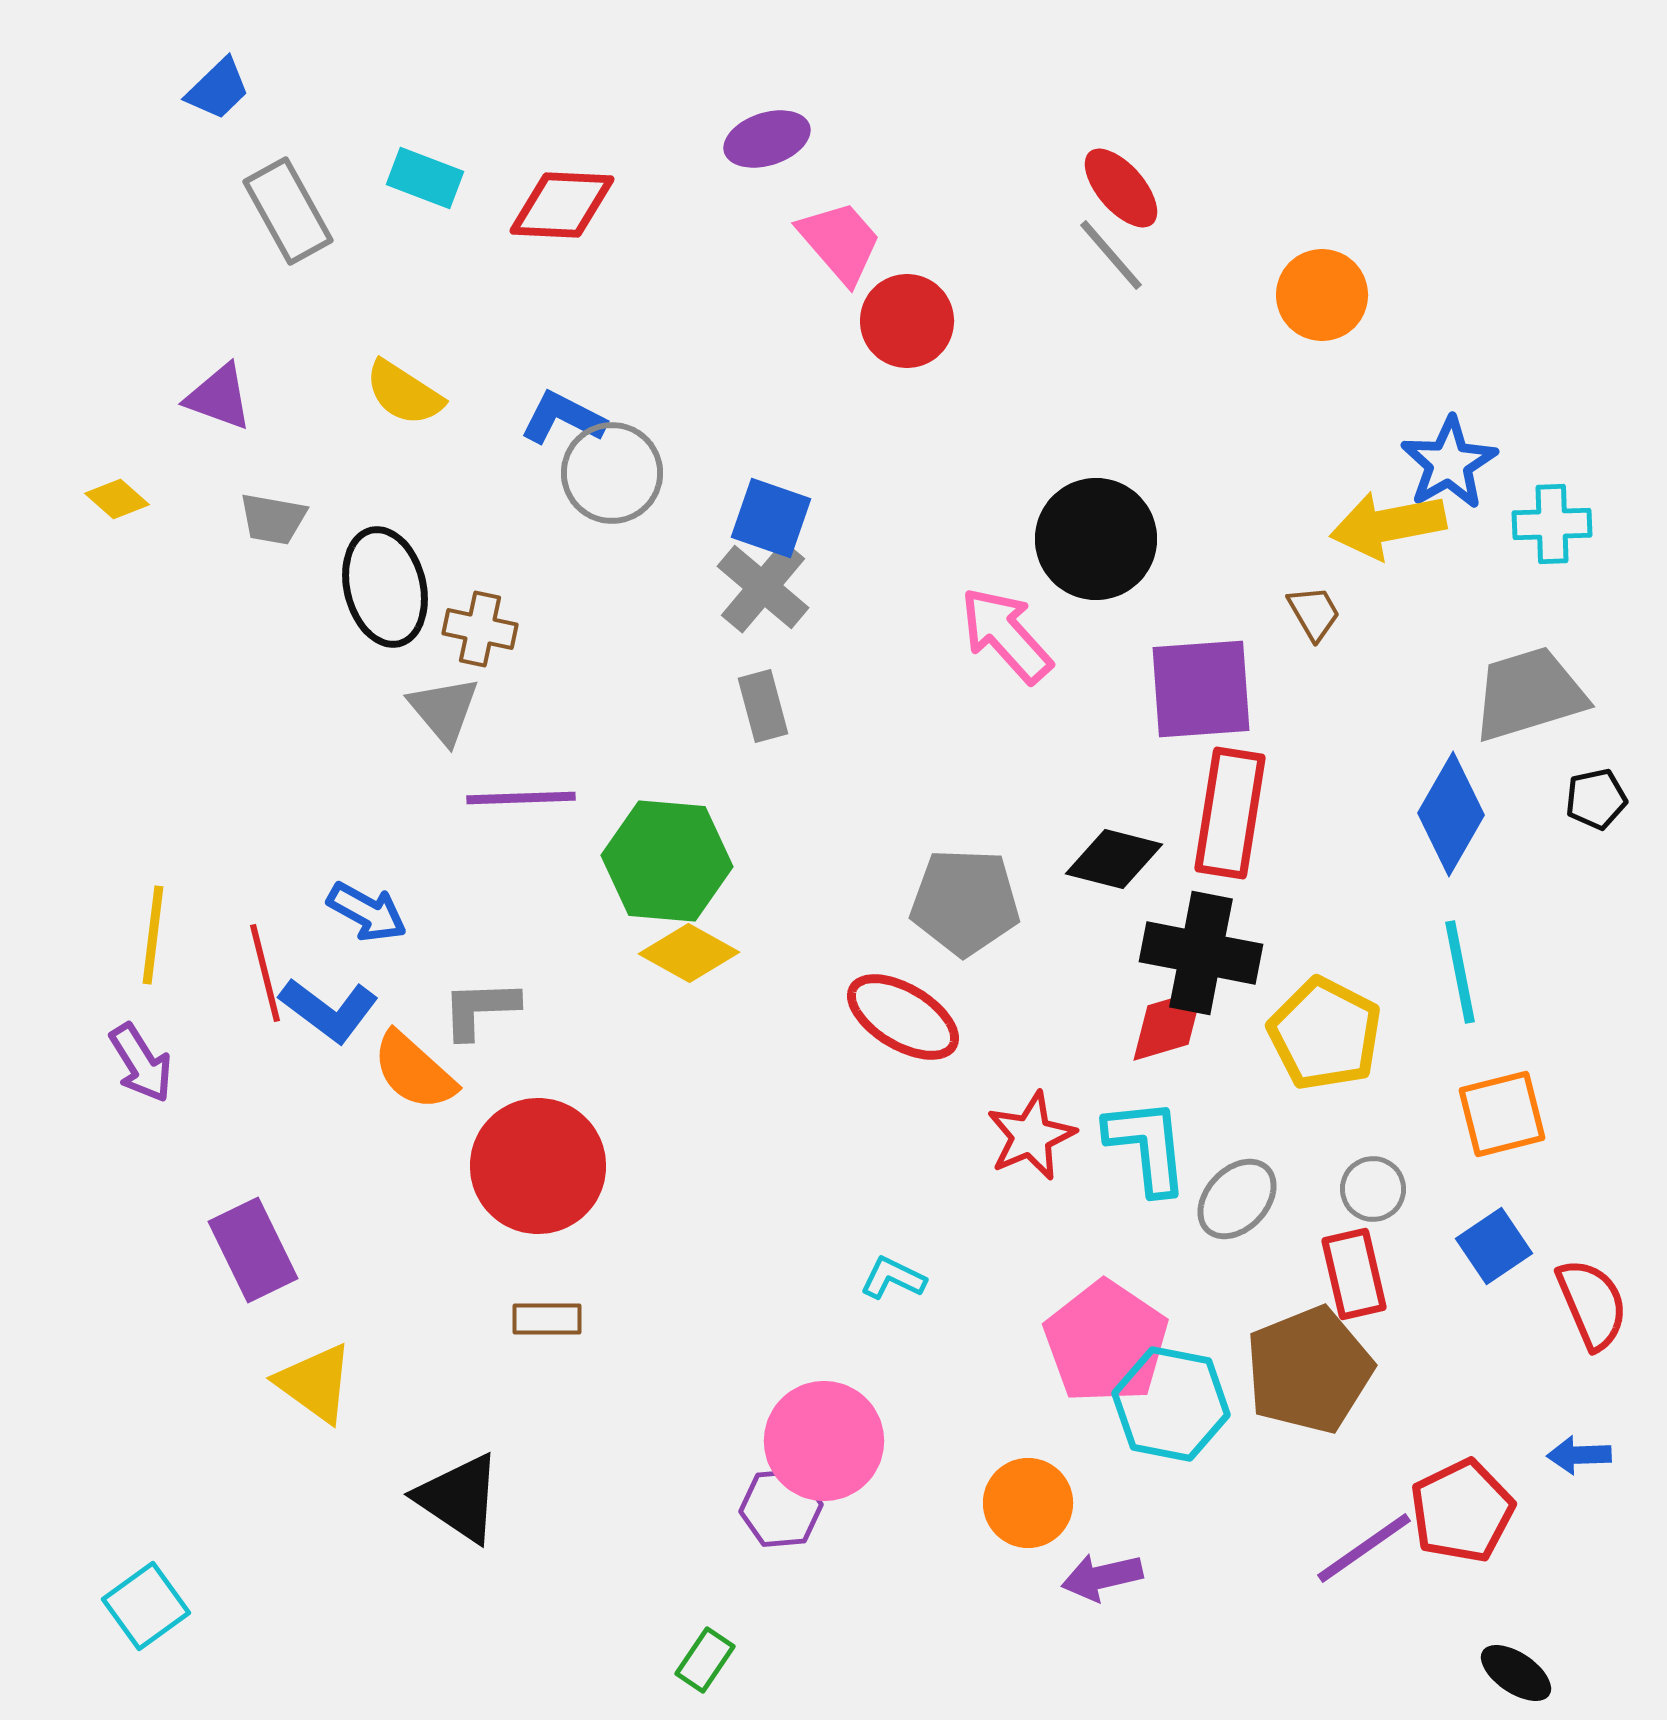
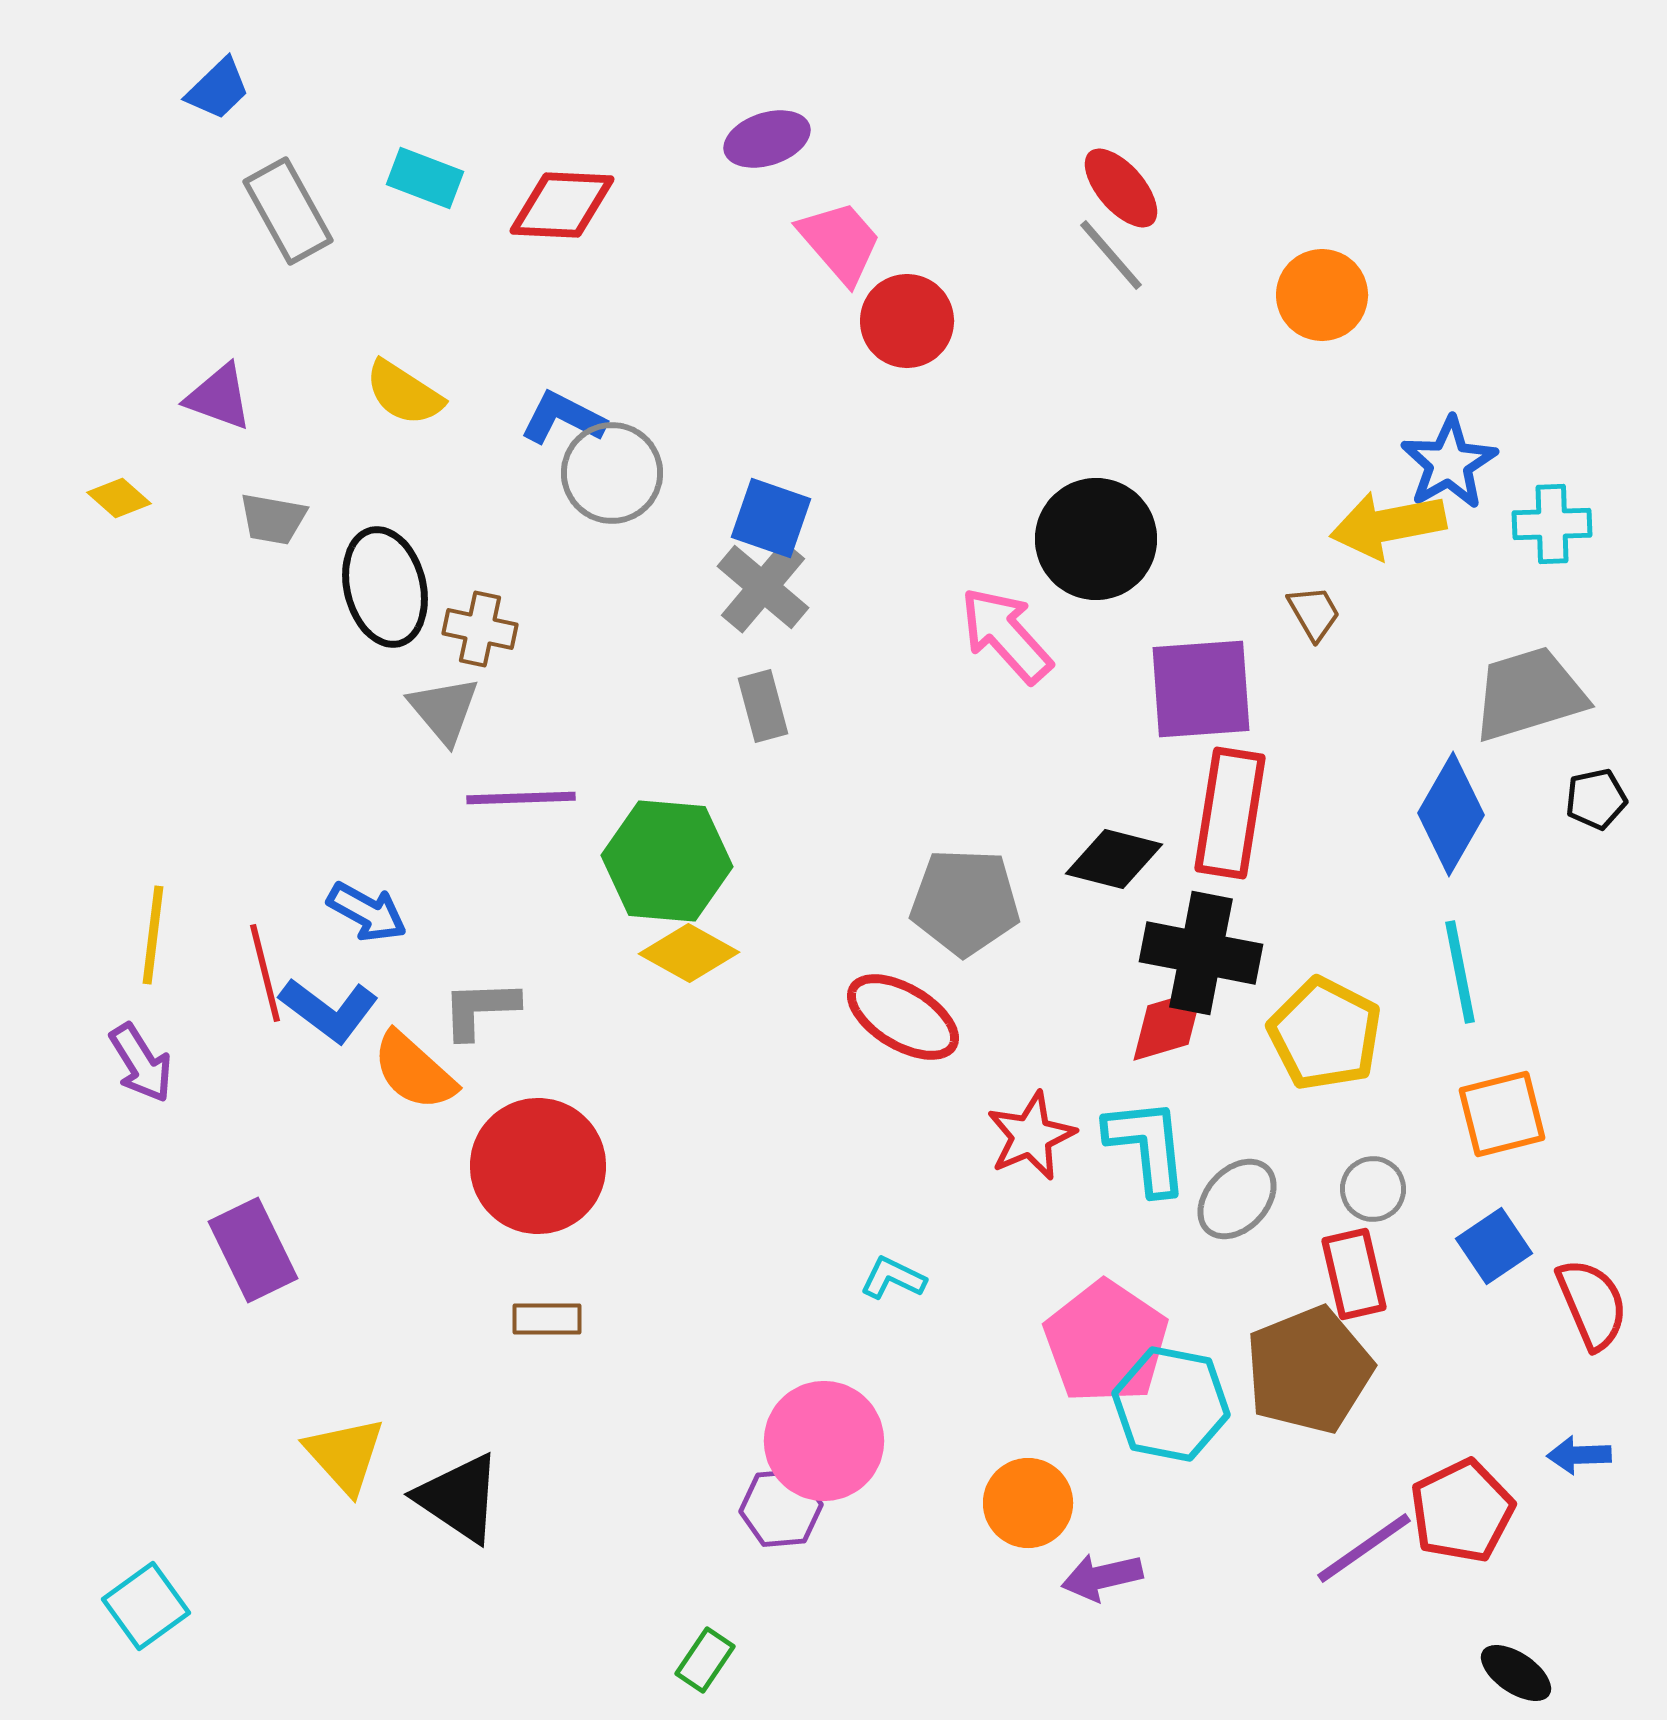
yellow diamond at (117, 499): moved 2 px right, 1 px up
yellow triangle at (315, 1383): moved 30 px right, 72 px down; rotated 12 degrees clockwise
